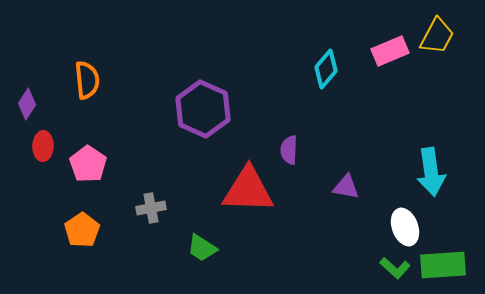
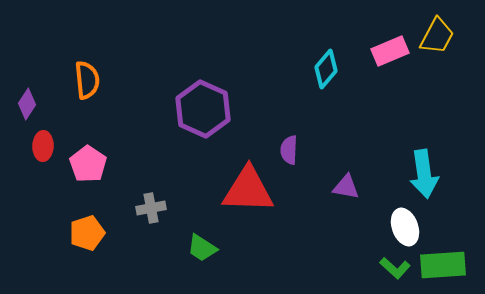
cyan arrow: moved 7 px left, 2 px down
orange pentagon: moved 5 px right, 3 px down; rotated 16 degrees clockwise
